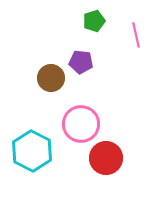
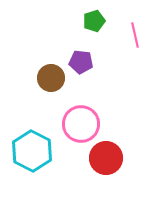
pink line: moved 1 px left
